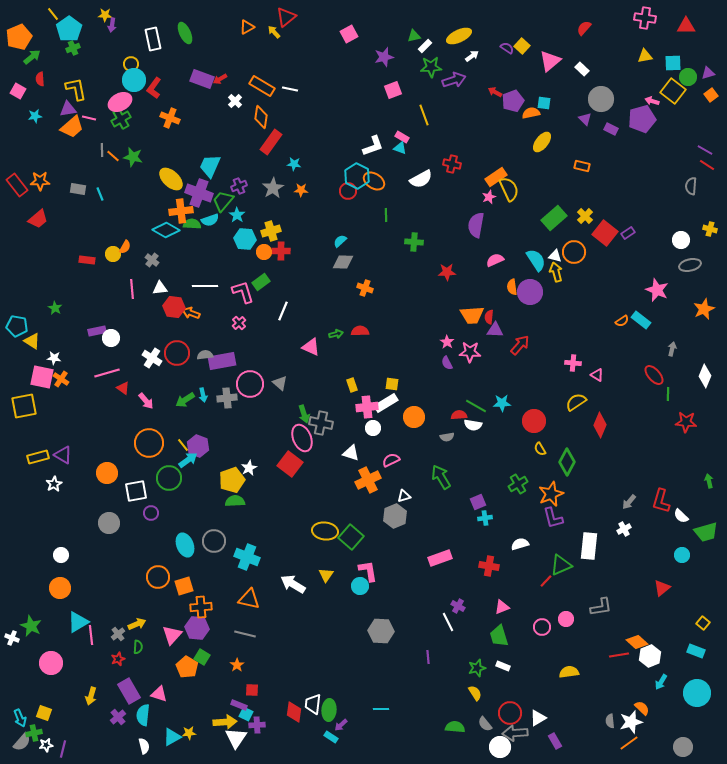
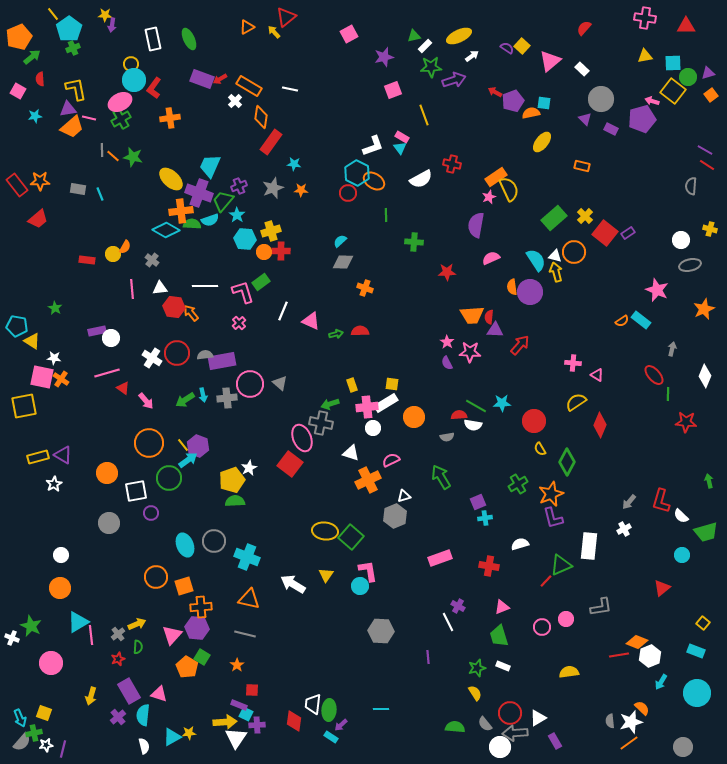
green ellipse at (185, 33): moved 4 px right, 6 px down
orange rectangle at (262, 86): moved 13 px left
orange cross at (170, 118): rotated 30 degrees counterclockwise
cyan triangle at (400, 148): rotated 32 degrees clockwise
cyan hexagon at (357, 176): moved 3 px up
gray star at (273, 188): rotated 10 degrees clockwise
red circle at (348, 191): moved 2 px down
pink semicircle at (495, 260): moved 4 px left, 2 px up
orange arrow at (191, 313): rotated 30 degrees clockwise
pink triangle at (311, 347): moved 26 px up
green arrow at (304, 414): moved 26 px right, 10 px up; rotated 90 degrees clockwise
orange circle at (158, 577): moved 2 px left
orange diamond at (637, 642): rotated 20 degrees counterclockwise
red diamond at (294, 712): moved 9 px down
